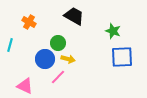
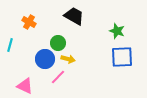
green star: moved 4 px right
